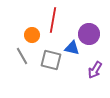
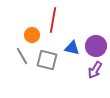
purple circle: moved 7 px right, 12 px down
gray square: moved 4 px left
